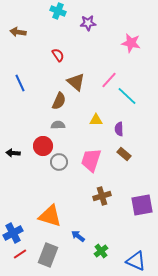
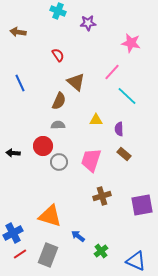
pink line: moved 3 px right, 8 px up
